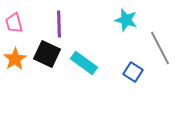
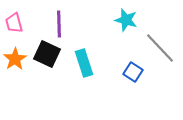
gray line: rotated 16 degrees counterclockwise
cyan rectangle: rotated 36 degrees clockwise
